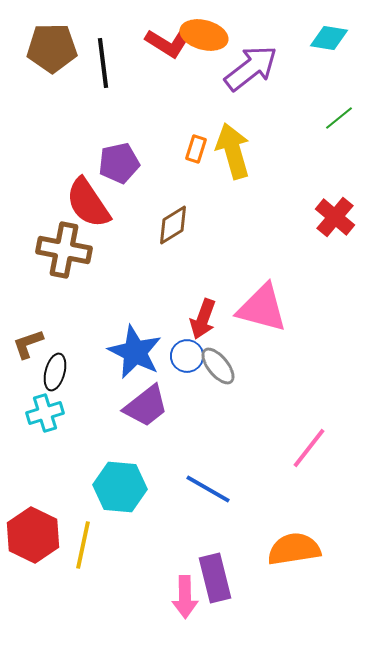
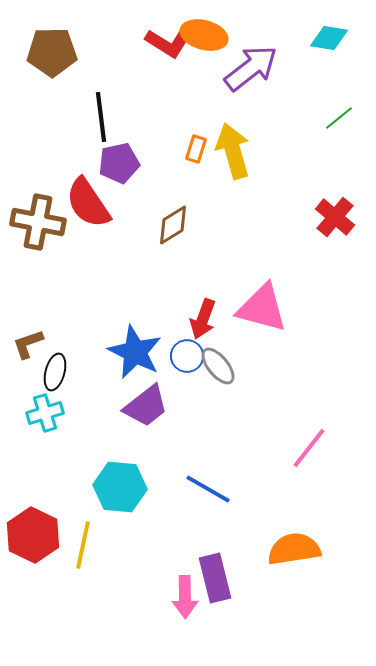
brown pentagon: moved 4 px down
black line: moved 2 px left, 54 px down
brown cross: moved 26 px left, 28 px up
